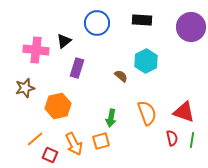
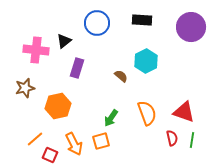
green arrow: rotated 24 degrees clockwise
